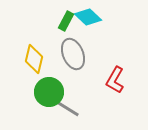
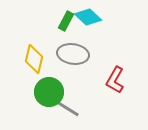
gray ellipse: rotated 60 degrees counterclockwise
